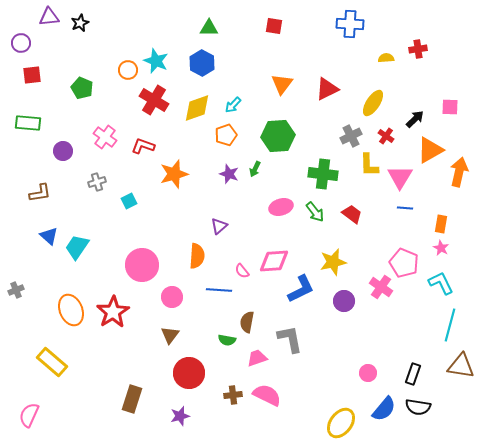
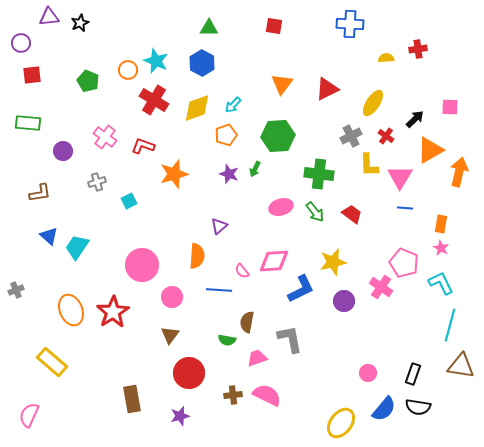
green pentagon at (82, 88): moved 6 px right, 7 px up
green cross at (323, 174): moved 4 px left
brown rectangle at (132, 399): rotated 28 degrees counterclockwise
